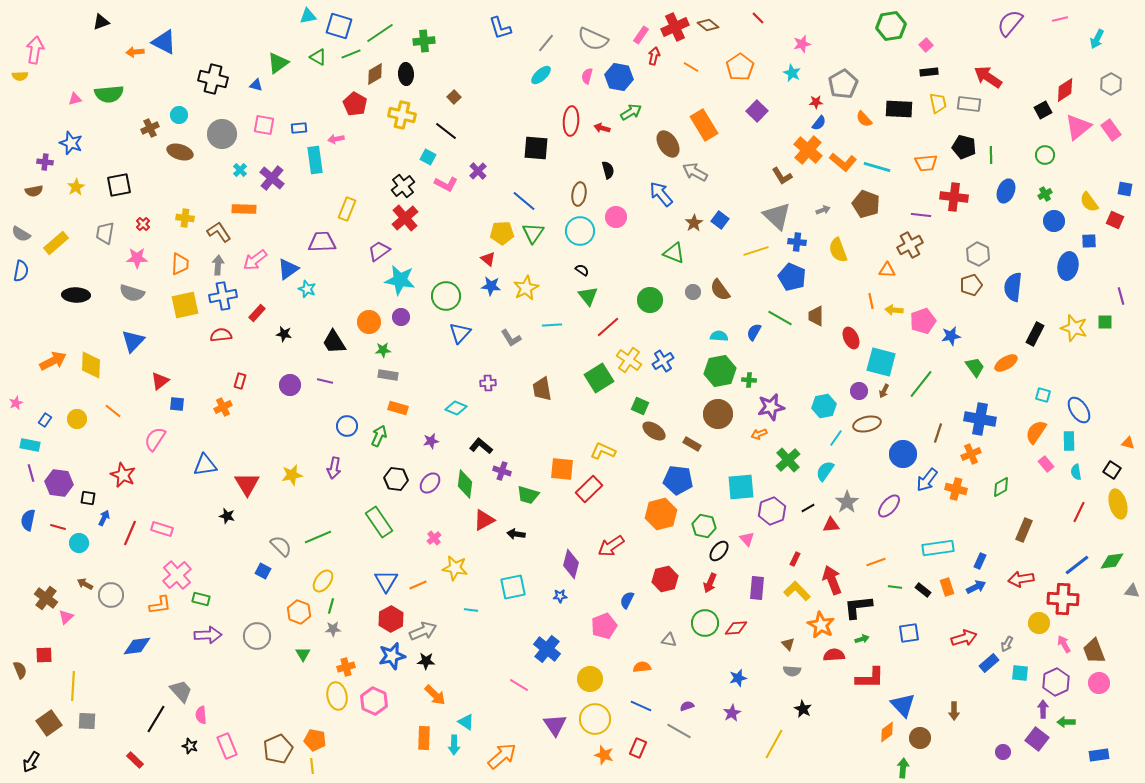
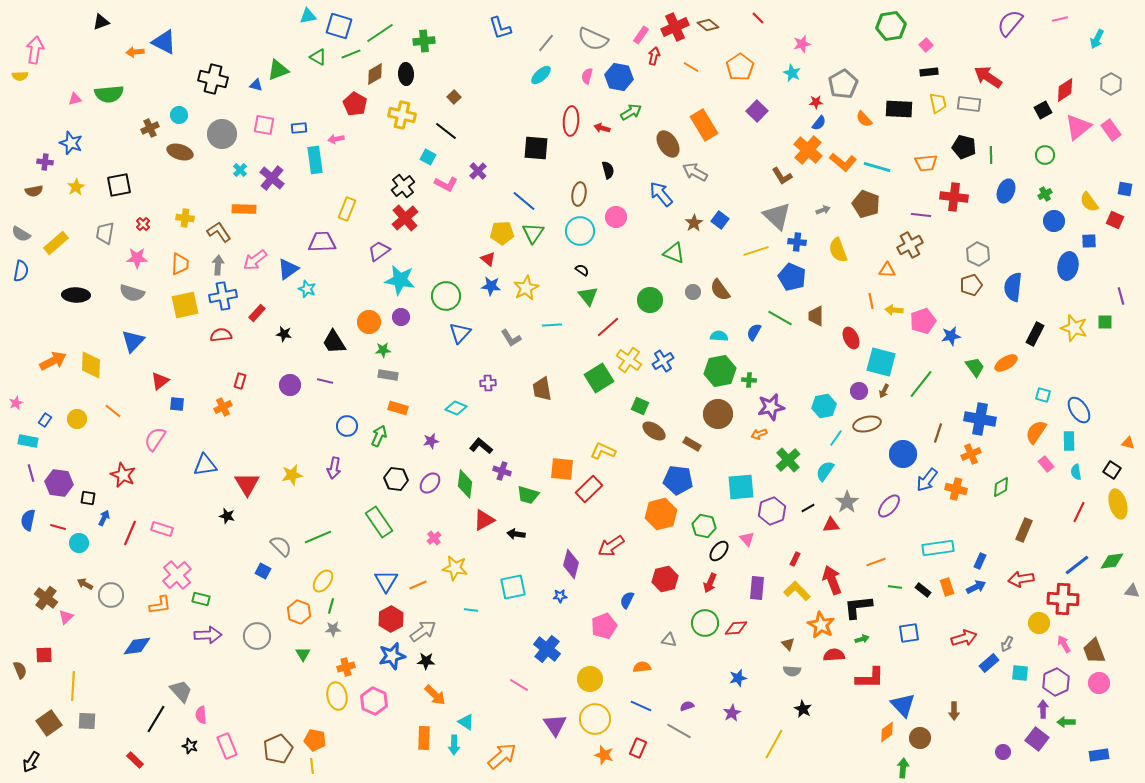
green triangle at (278, 63): moved 7 px down; rotated 15 degrees clockwise
cyan rectangle at (30, 445): moved 2 px left, 4 px up
gray arrow at (423, 631): rotated 12 degrees counterclockwise
